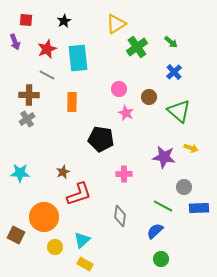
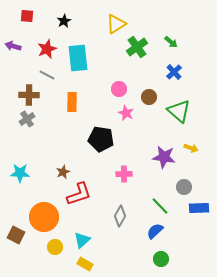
red square: moved 1 px right, 4 px up
purple arrow: moved 2 px left, 4 px down; rotated 126 degrees clockwise
green line: moved 3 px left; rotated 18 degrees clockwise
gray diamond: rotated 20 degrees clockwise
